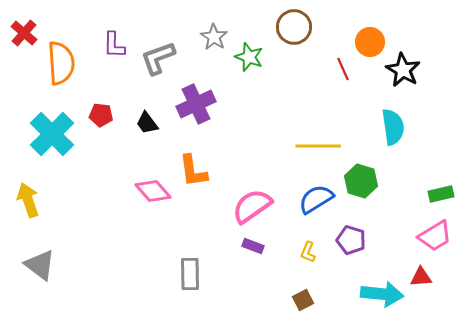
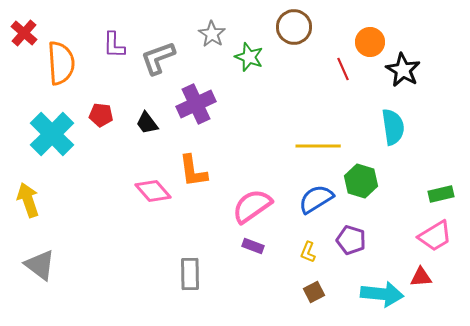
gray star: moved 2 px left, 3 px up
brown square: moved 11 px right, 8 px up
